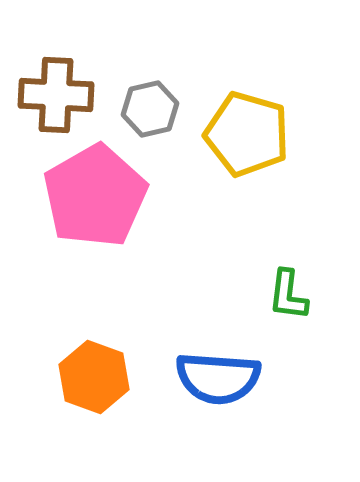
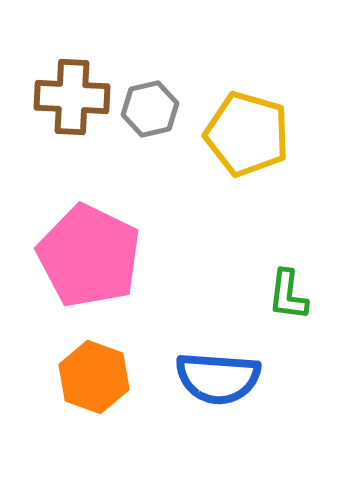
brown cross: moved 16 px right, 2 px down
pink pentagon: moved 6 px left, 60 px down; rotated 16 degrees counterclockwise
